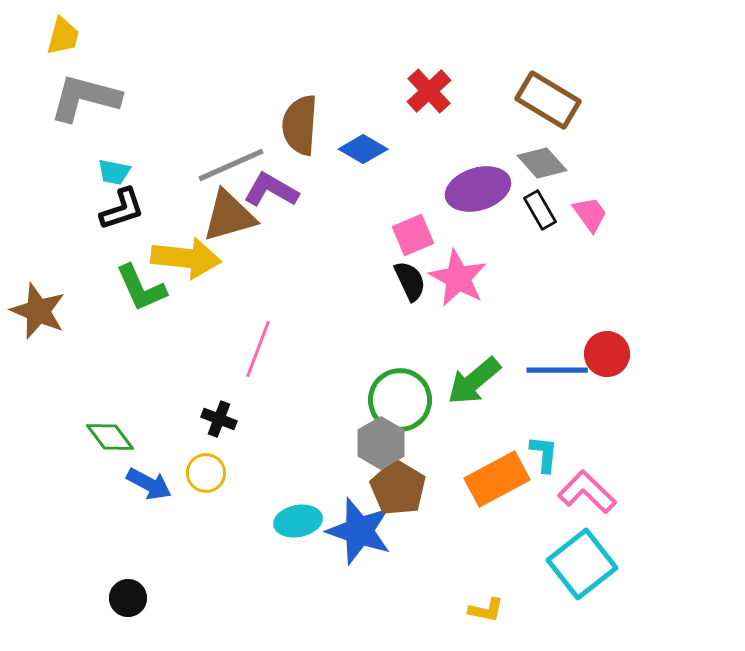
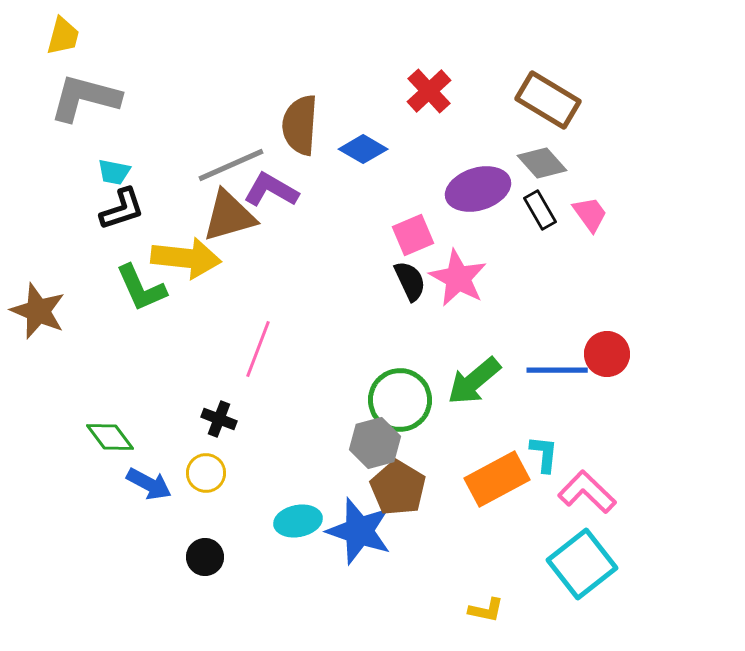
gray hexagon: moved 6 px left; rotated 15 degrees clockwise
black circle: moved 77 px right, 41 px up
